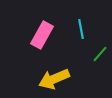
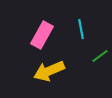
green line: moved 2 px down; rotated 12 degrees clockwise
yellow arrow: moved 5 px left, 8 px up
